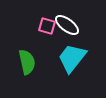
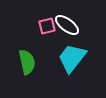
pink square: rotated 30 degrees counterclockwise
